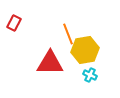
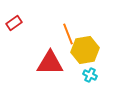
red rectangle: rotated 28 degrees clockwise
